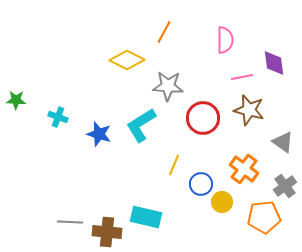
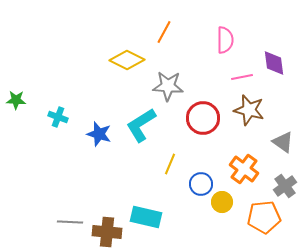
yellow line: moved 4 px left, 1 px up
